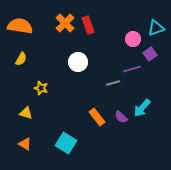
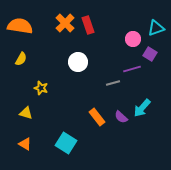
purple square: rotated 24 degrees counterclockwise
